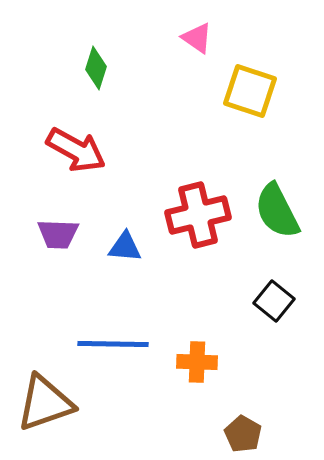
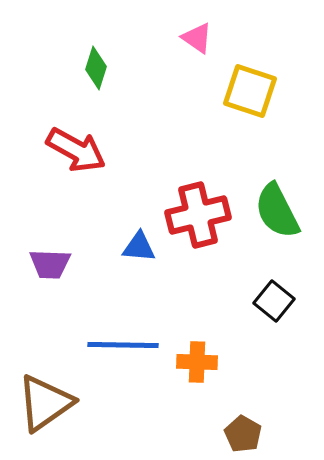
purple trapezoid: moved 8 px left, 30 px down
blue triangle: moved 14 px right
blue line: moved 10 px right, 1 px down
brown triangle: rotated 16 degrees counterclockwise
